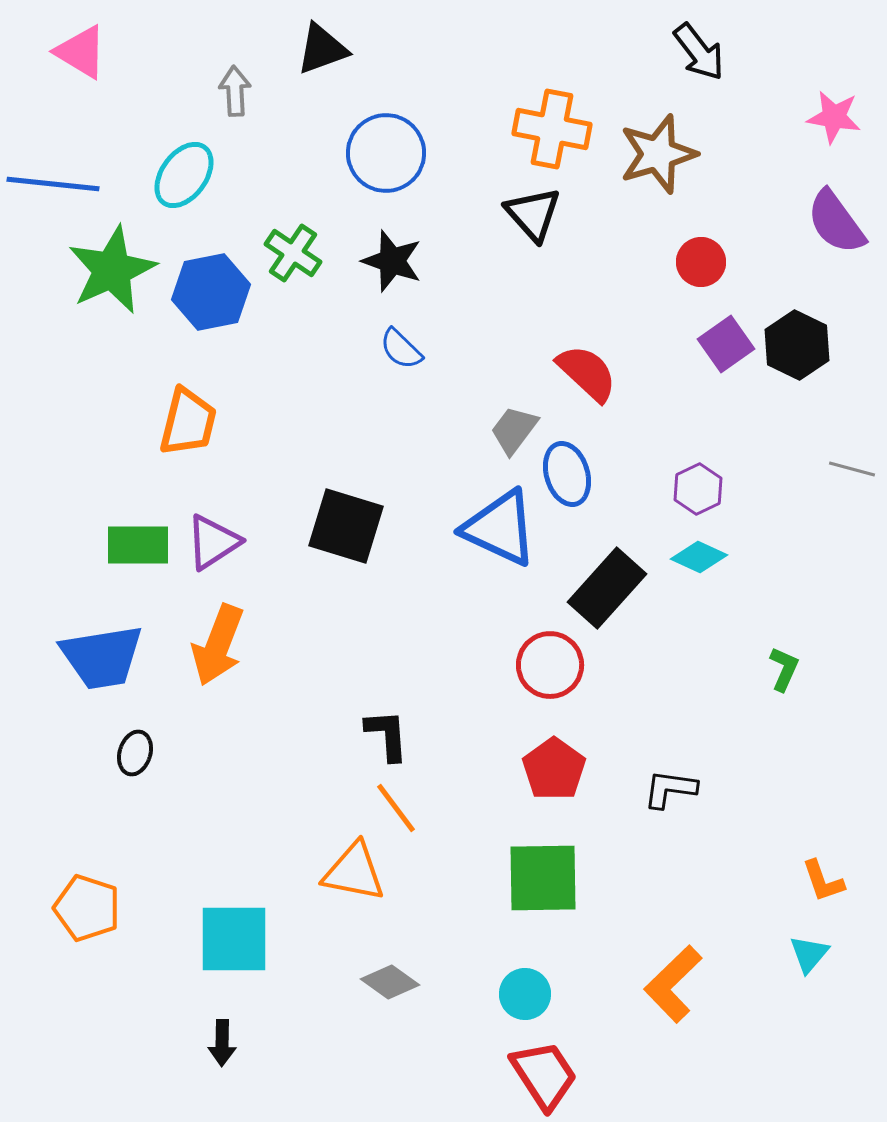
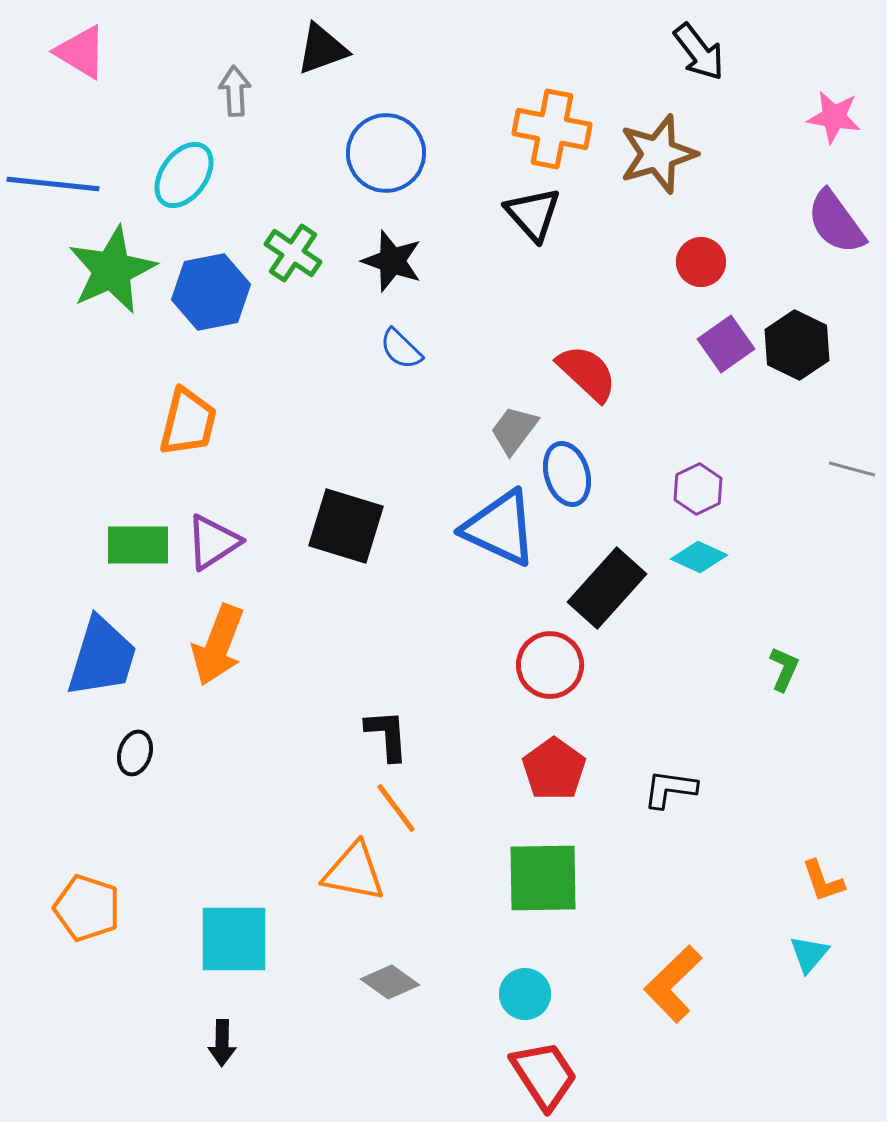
blue trapezoid at (102, 657): rotated 64 degrees counterclockwise
